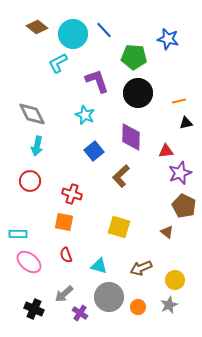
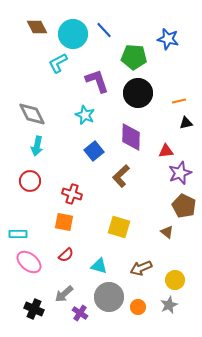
brown diamond: rotated 25 degrees clockwise
red semicircle: rotated 112 degrees counterclockwise
